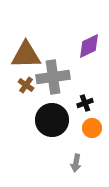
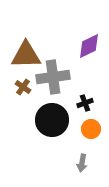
brown cross: moved 3 px left, 2 px down
orange circle: moved 1 px left, 1 px down
gray arrow: moved 6 px right
